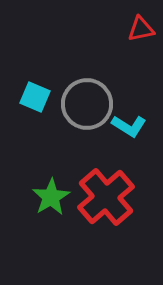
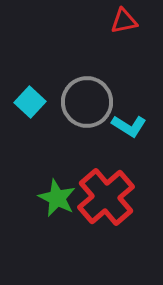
red triangle: moved 17 px left, 8 px up
cyan square: moved 5 px left, 5 px down; rotated 20 degrees clockwise
gray circle: moved 2 px up
green star: moved 6 px right, 1 px down; rotated 15 degrees counterclockwise
